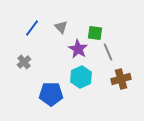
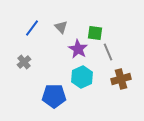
cyan hexagon: moved 1 px right
blue pentagon: moved 3 px right, 2 px down
